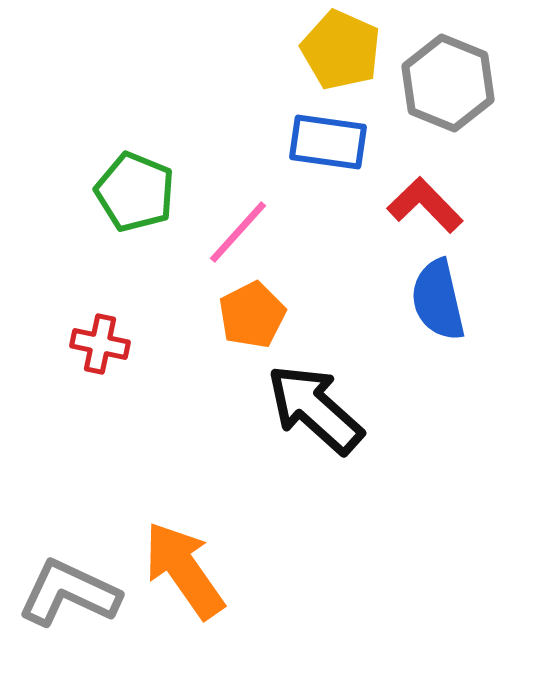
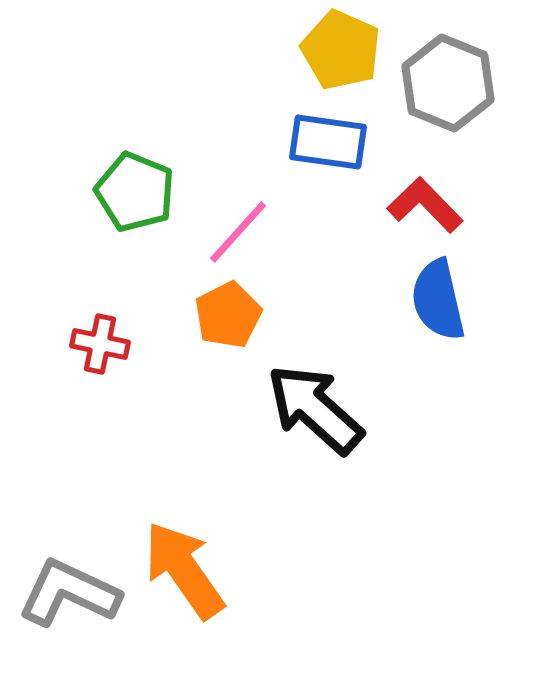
orange pentagon: moved 24 px left
